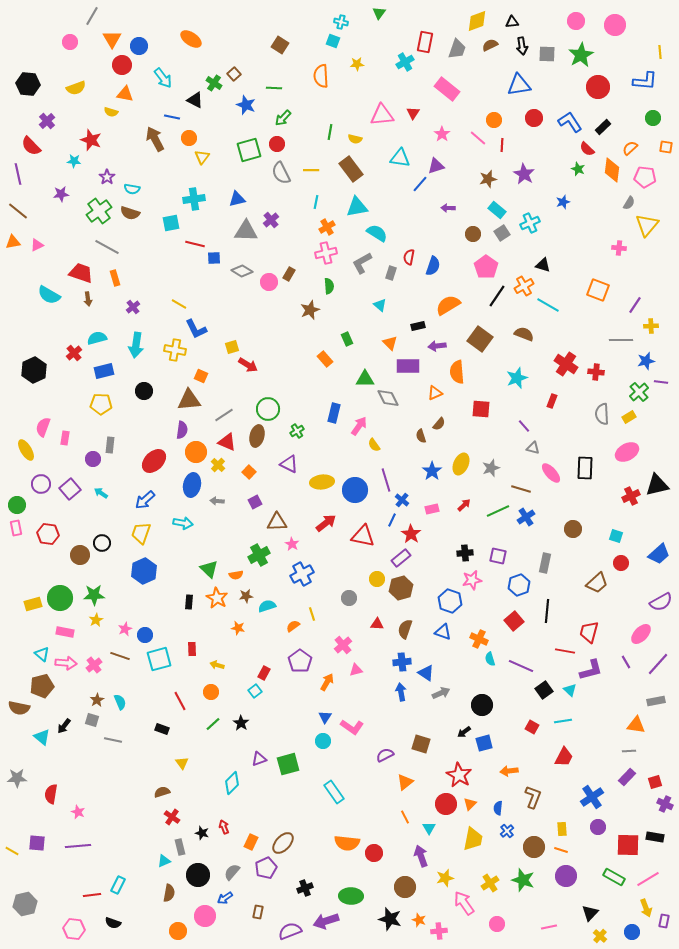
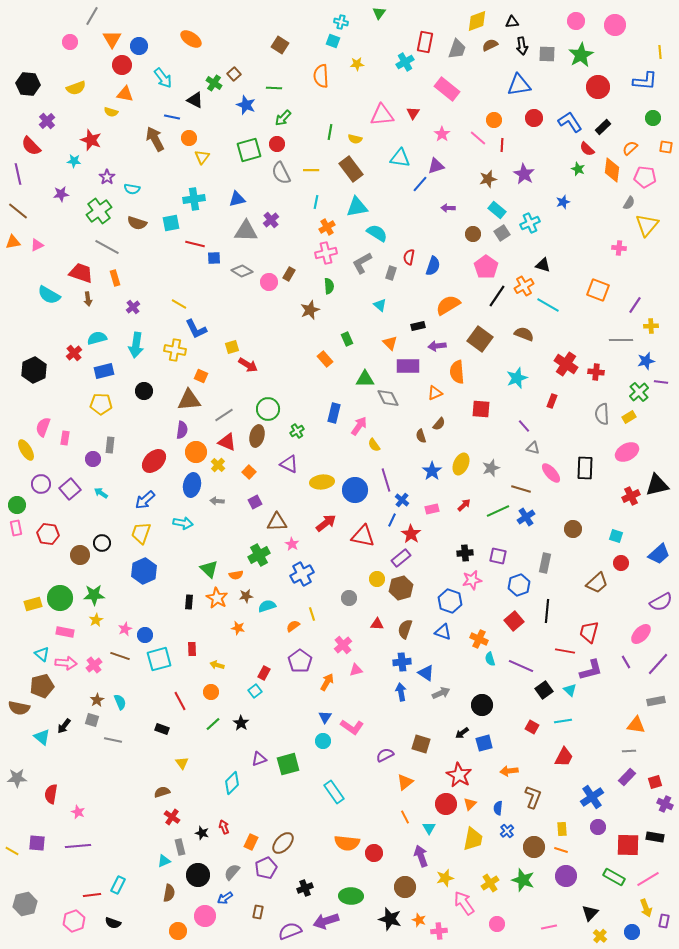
brown semicircle at (130, 213): moved 7 px right, 10 px down
black arrow at (464, 732): moved 2 px left, 1 px down
pink hexagon at (74, 929): moved 8 px up; rotated 25 degrees counterclockwise
